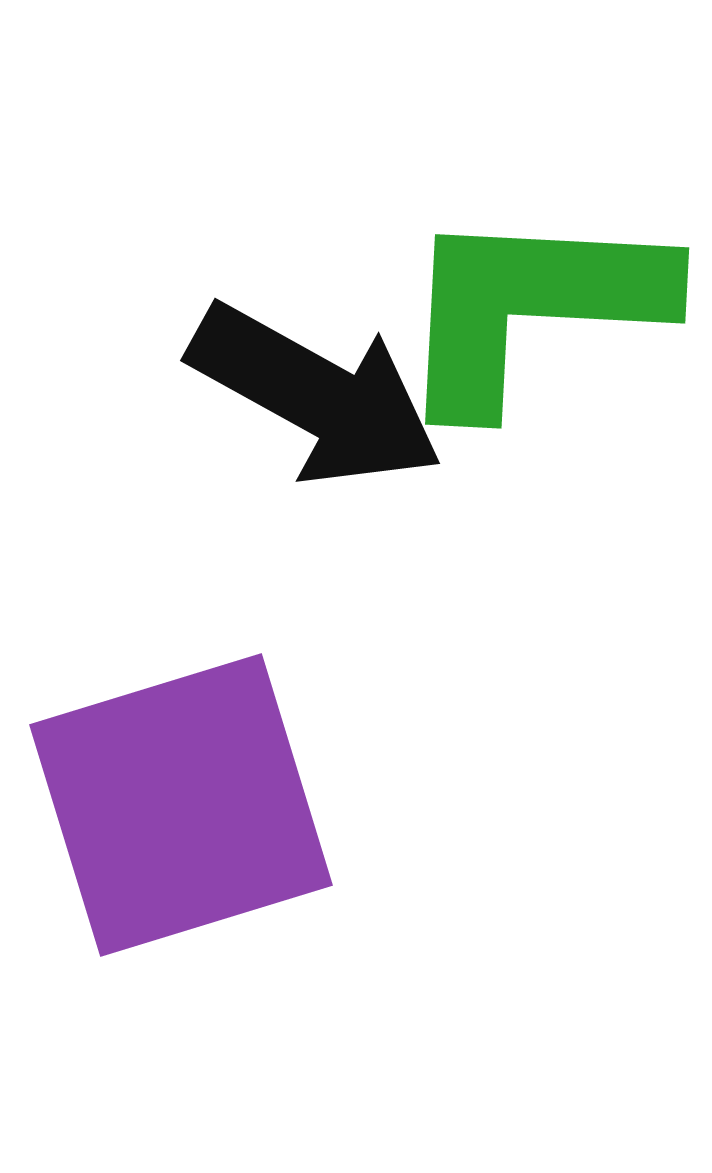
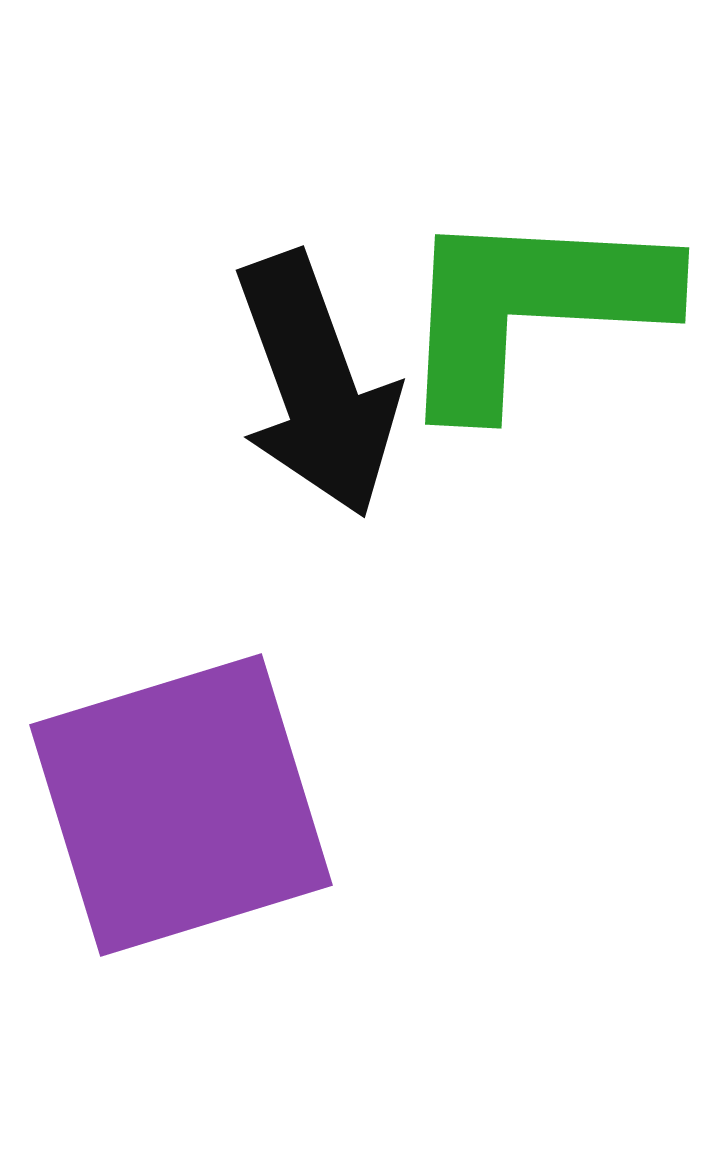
black arrow: moved 10 px up; rotated 41 degrees clockwise
